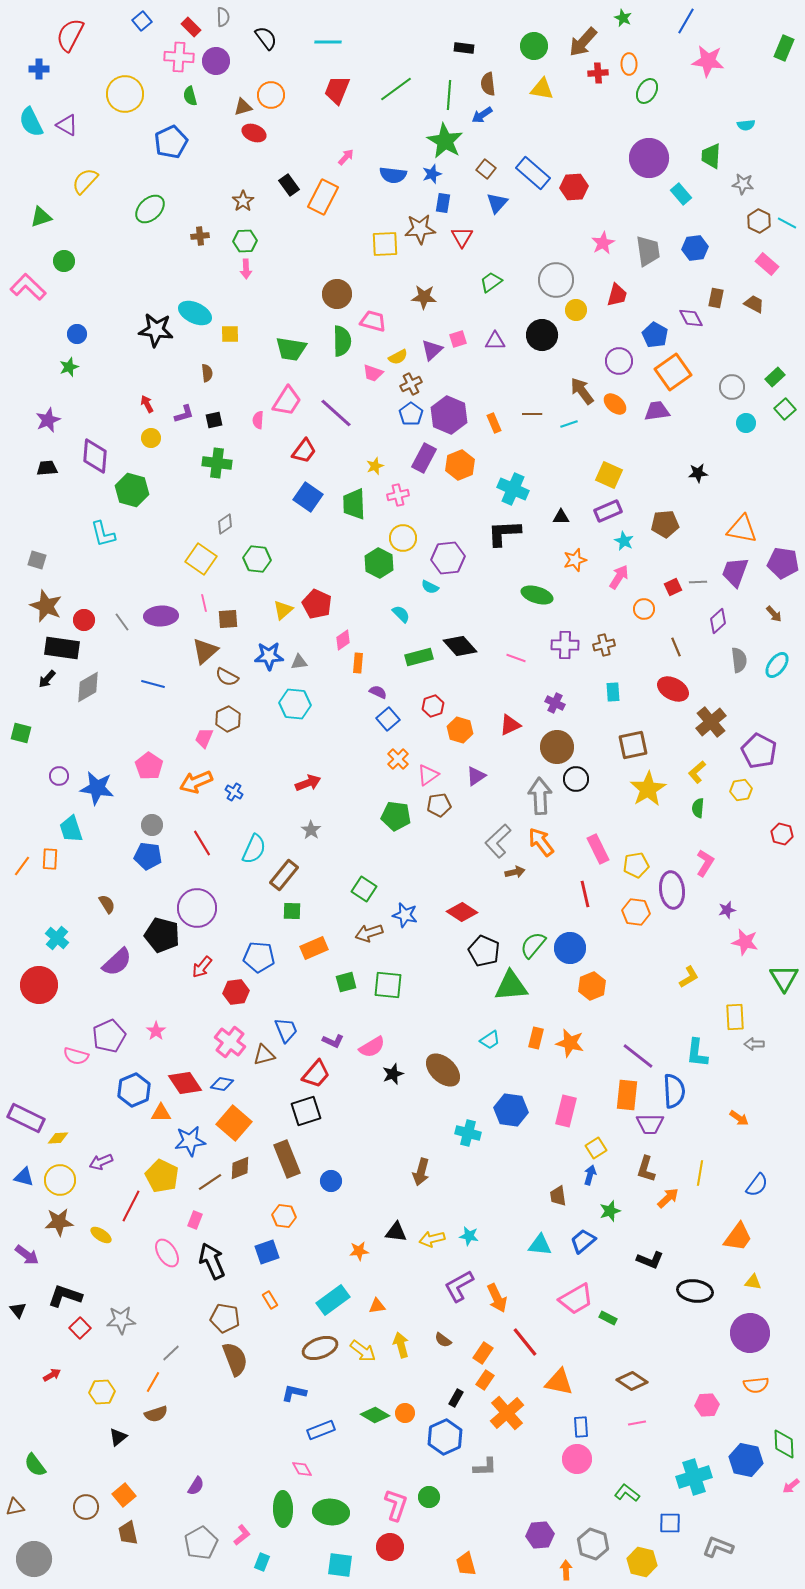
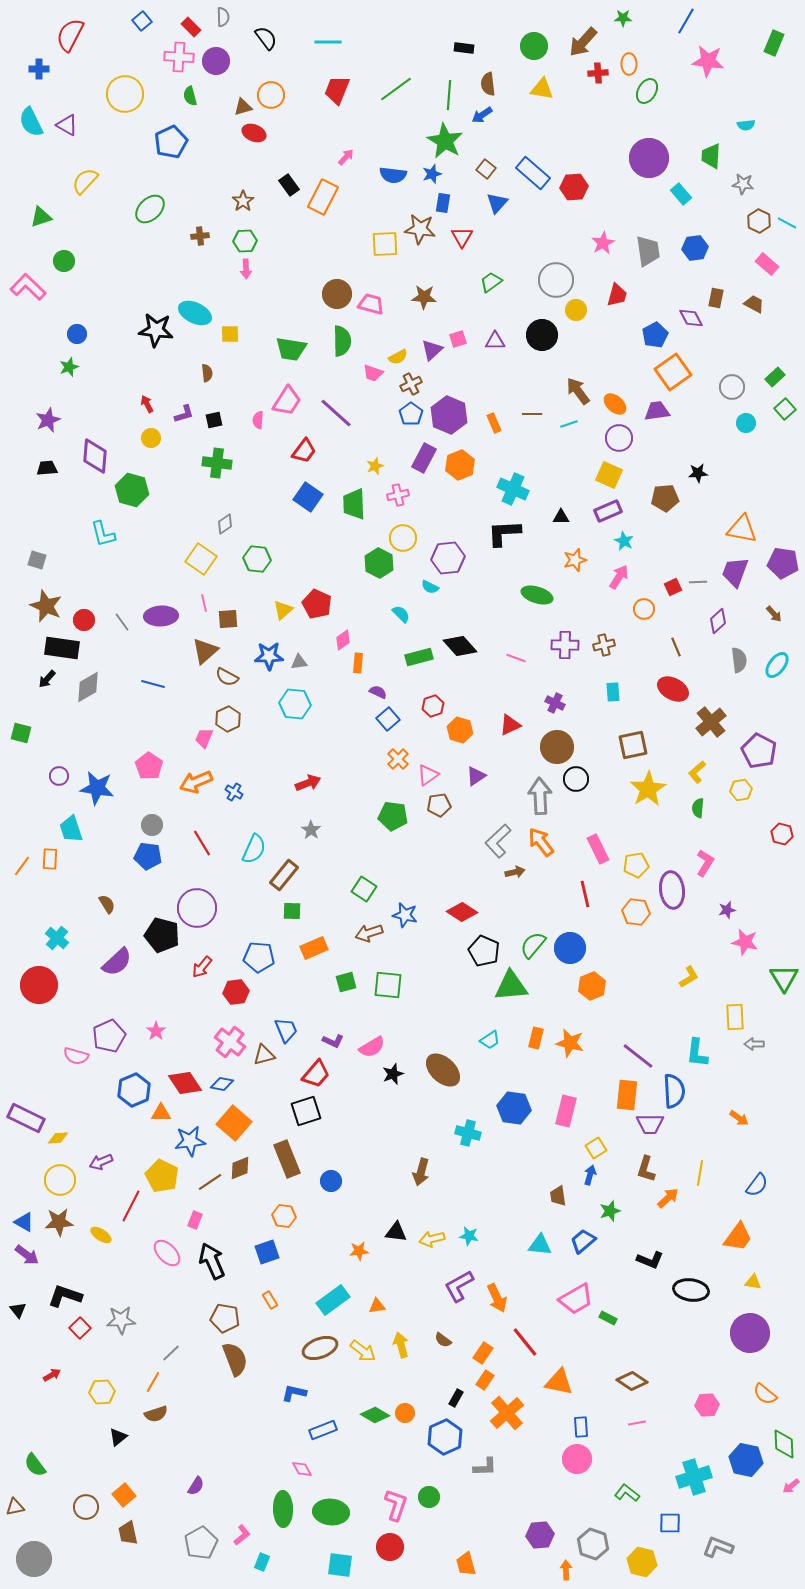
green star at (623, 18): rotated 24 degrees counterclockwise
green rectangle at (784, 48): moved 10 px left, 5 px up
brown star at (420, 229): rotated 12 degrees clockwise
pink trapezoid at (373, 321): moved 2 px left, 17 px up
blue pentagon at (655, 335): rotated 15 degrees clockwise
purple circle at (619, 361): moved 77 px down
brown arrow at (582, 391): moved 4 px left
brown pentagon at (665, 524): moved 26 px up
green pentagon at (396, 816): moved 3 px left
blue hexagon at (511, 1110): moved 3 px right, 2 px up
blue triangle at (24, 1177): moved 45 px down; rotated 15 degrees clockwise
pink ellipse at (167, 1253): rotated 12 degrees counterclockwise
black ellipse at (695, 1291): moved 4 px left, 1 px up
orange semicircle at (756, 1385): moved 9 px right, 9 px down; rotated 45 degrees clockwise
blue rectangle at (321, 1430): moved 2 px right
